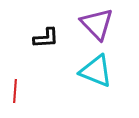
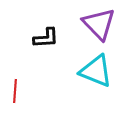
purple triangle: moved 2 px right
